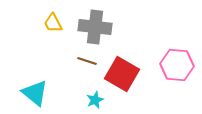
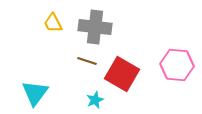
cyan triangle: rotated 28 degrees clockwise
